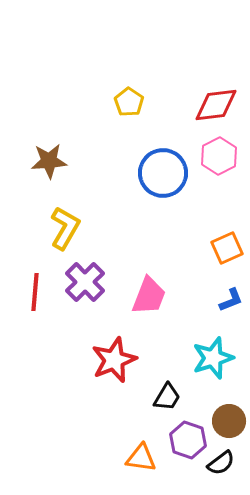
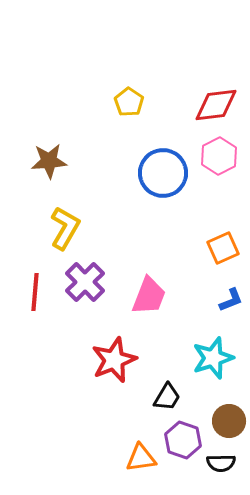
orange square: moved 4 px left
purple hexagon: moved 5 px left
orange triangle: rotated 16 degrees counterclockwise
black semicircle: rotated 36 degrees clockwise
